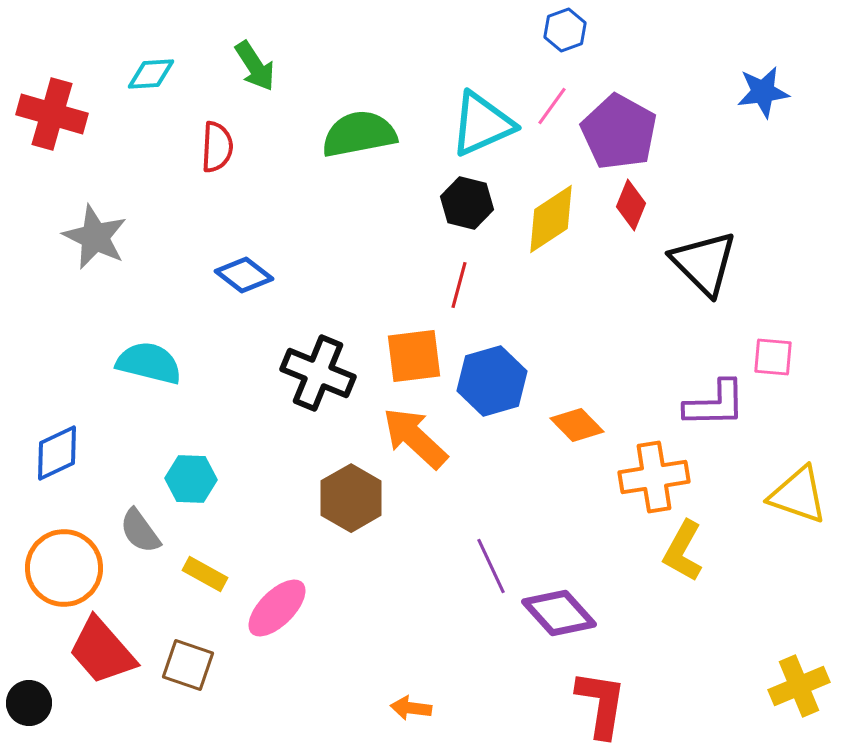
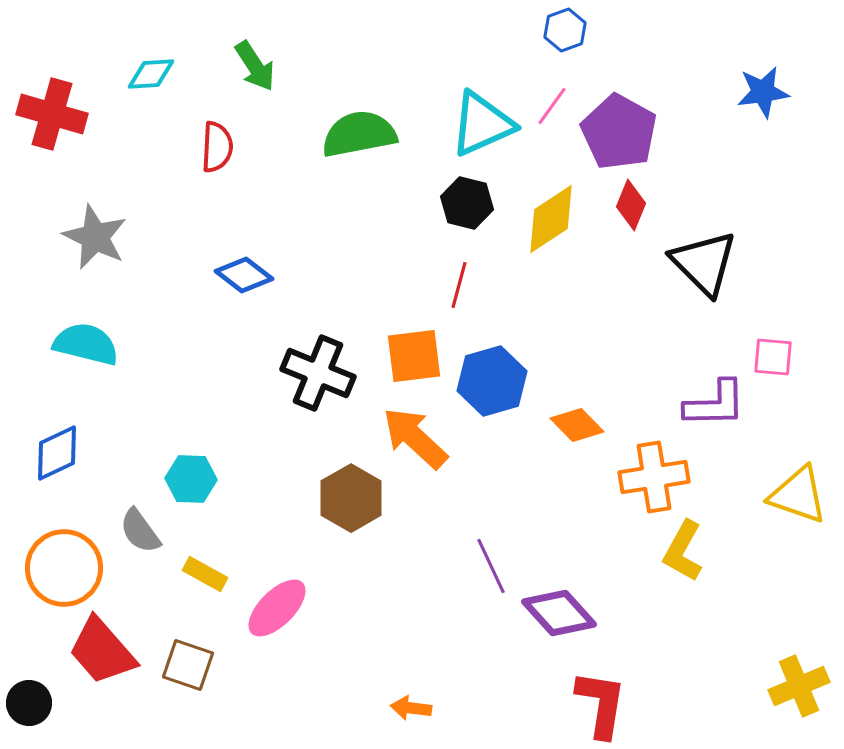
cyan semicircle at (149, 363): moved 63 px left, 19 px up
